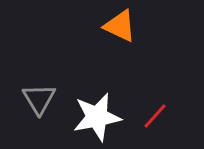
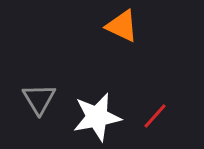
orange triangle: moved 2 px right
